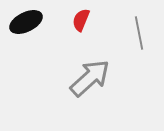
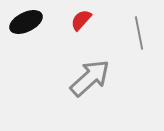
red semicircle: rotated 20 degrees clockwise
